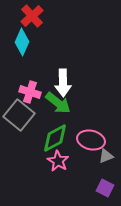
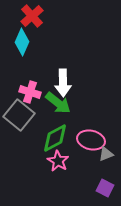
gray triangle: moved 2 px up
